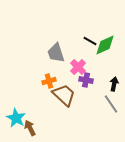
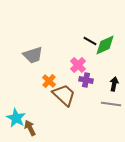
gray trapezoid: moved 23 px left, 2 px down; rotated 90 degrees counterclockwise
pink cross: moved 2 px up
orange cross: rotated 32 degrees counterclockwise
gray line: rotated 48 degrees counterclockwise
